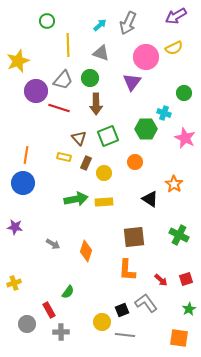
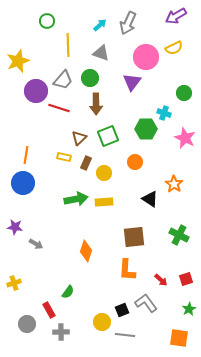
brown triangle at (79, 138): rotated 28 degrees clockwise
gray arrow at (53, 244): moved 17 px left
